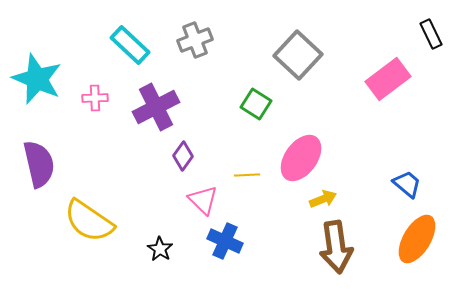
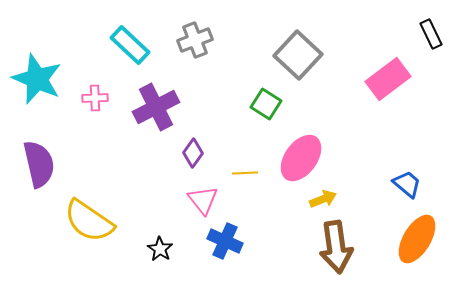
green square: moved 10 px right
purple diamond: moved 10 px right, 3 px up
yellow line: moved 2 px left, 2 px up
pink triangle: rotated 8 degrees clockwise
